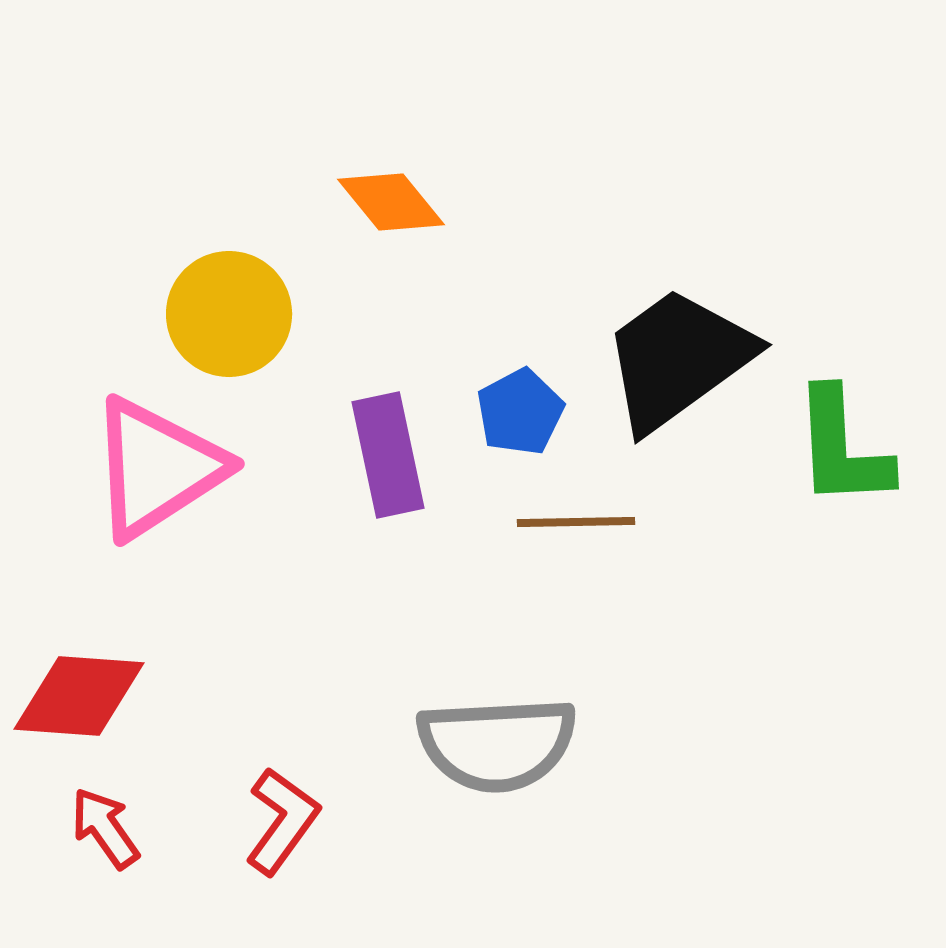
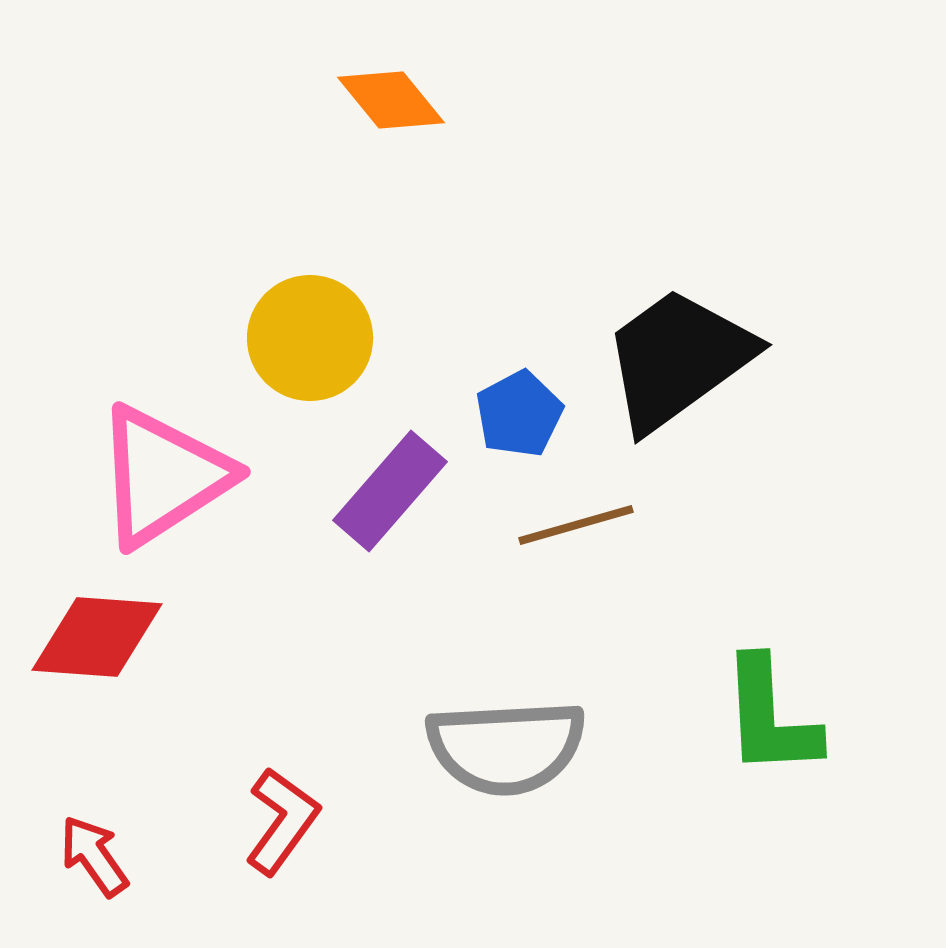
orange diamond: moved 102 px up
yellow circle: moved 81 px right, 24 px down
blue pentagon: moved 1 px left, 2 px down
green L-shape: moved 72 px left, 269 px down
purple rectangle: moved 2 px right, 36 px down; rotated 53 degrees clockwise
pink triangle: moved 6 px right, 8 px down
brown line: moved 3 px down; rotated 15 degrees counterclockwise
red diamond: moved 18 px right, 59 px up
gray semicircle: moved 9 px right, 3 px down
red arrow: moved 11 px left, 28 px down
